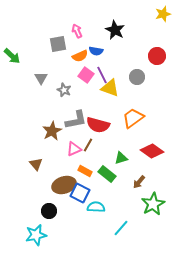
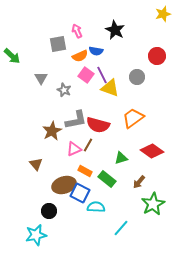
green rectangle: moved 5 px down
